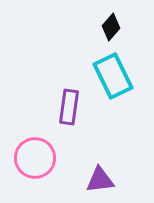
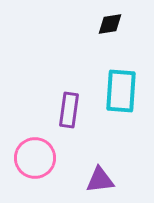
black diamond: moved 1 px left, 3 px up; rotated 40 degrees clockwise
cyan rectangle: moved 8 px right, 15 px down; rotated 30 degrees clockwise
purple rectangle: moved 3 px down
